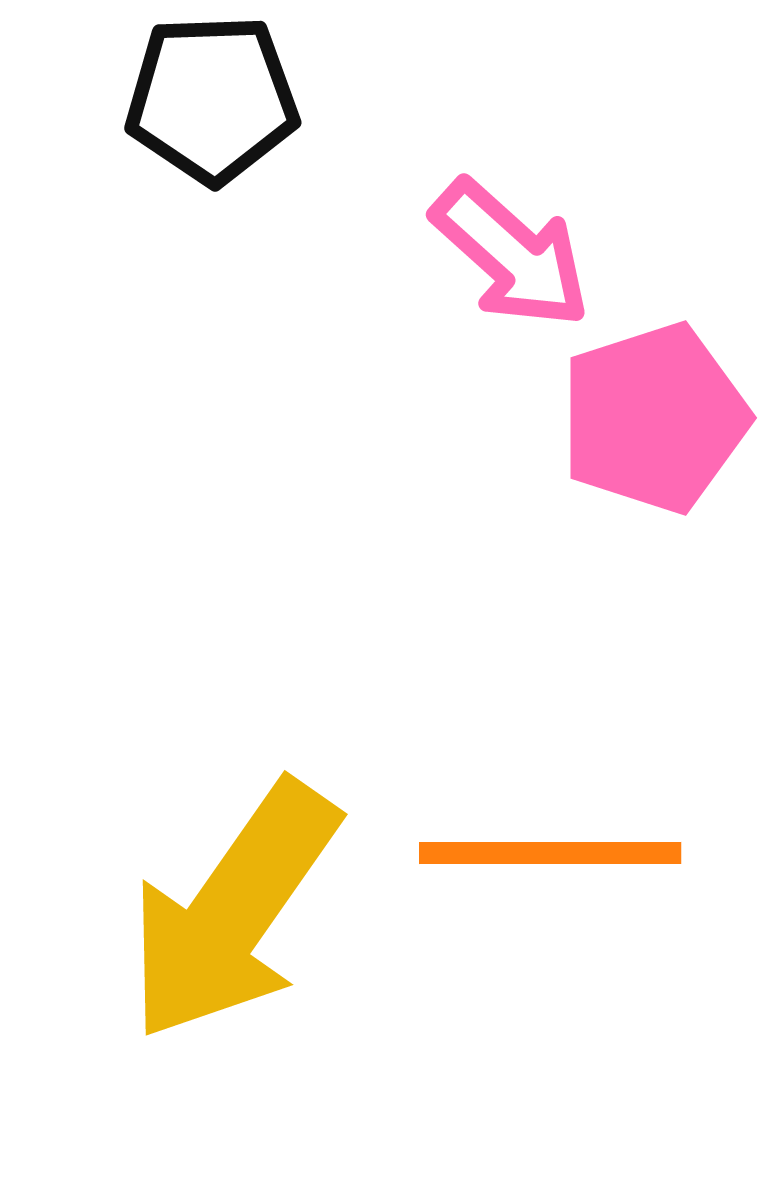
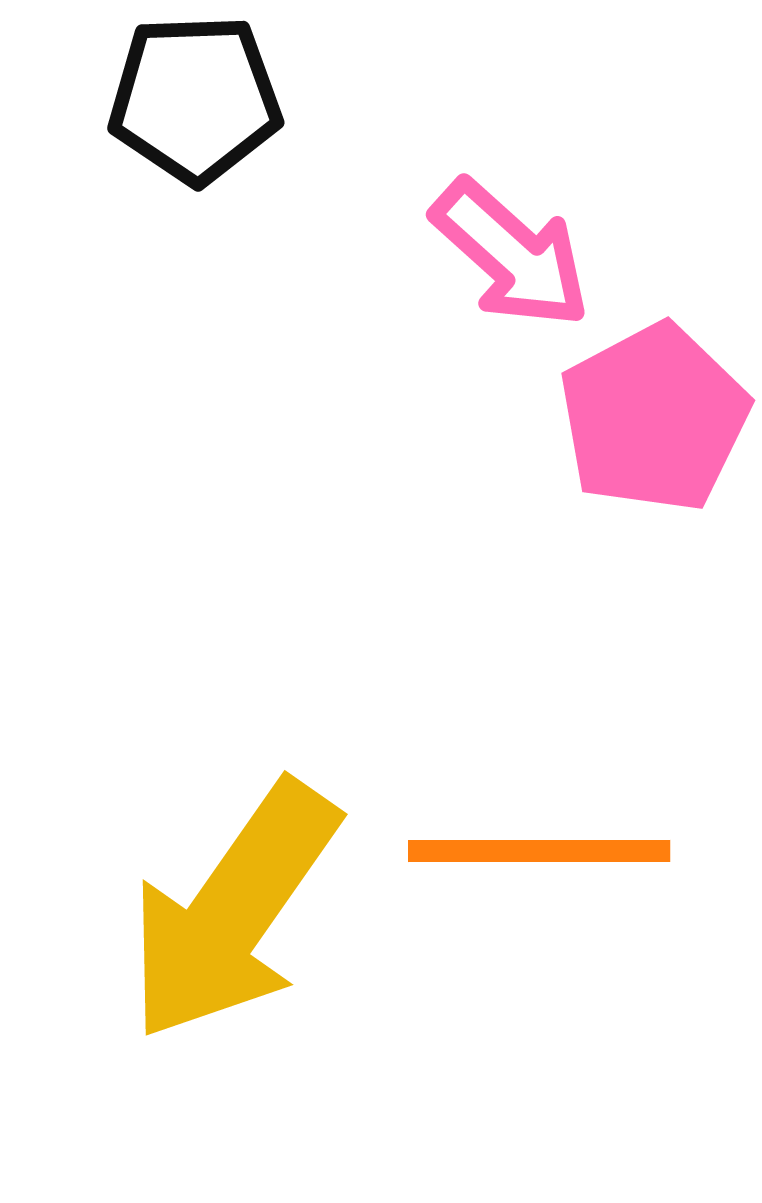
black pentagon: moved 17 px left
pink pentagon: rotated 10 degrees counterclockwise
orange line: moved 11 px left, 2 px up
